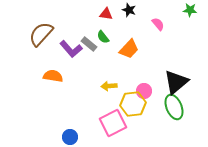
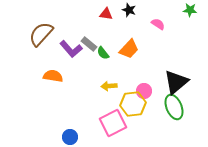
pink semicircle: rotated 16 degrees counterclockwise
green semicircle: moved 16 px down
